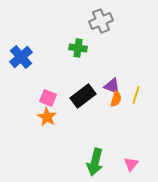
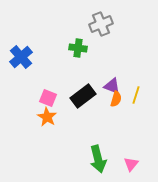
gray cross: moved 3 px down
green arrow: moved 3 px right, 3 px up; rotated 28 degrees counterclockwise
